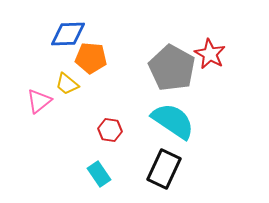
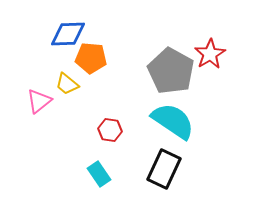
red star: rotated 12 degrees clockwise
gray pentagon: moved 1 px left, 3 px down
